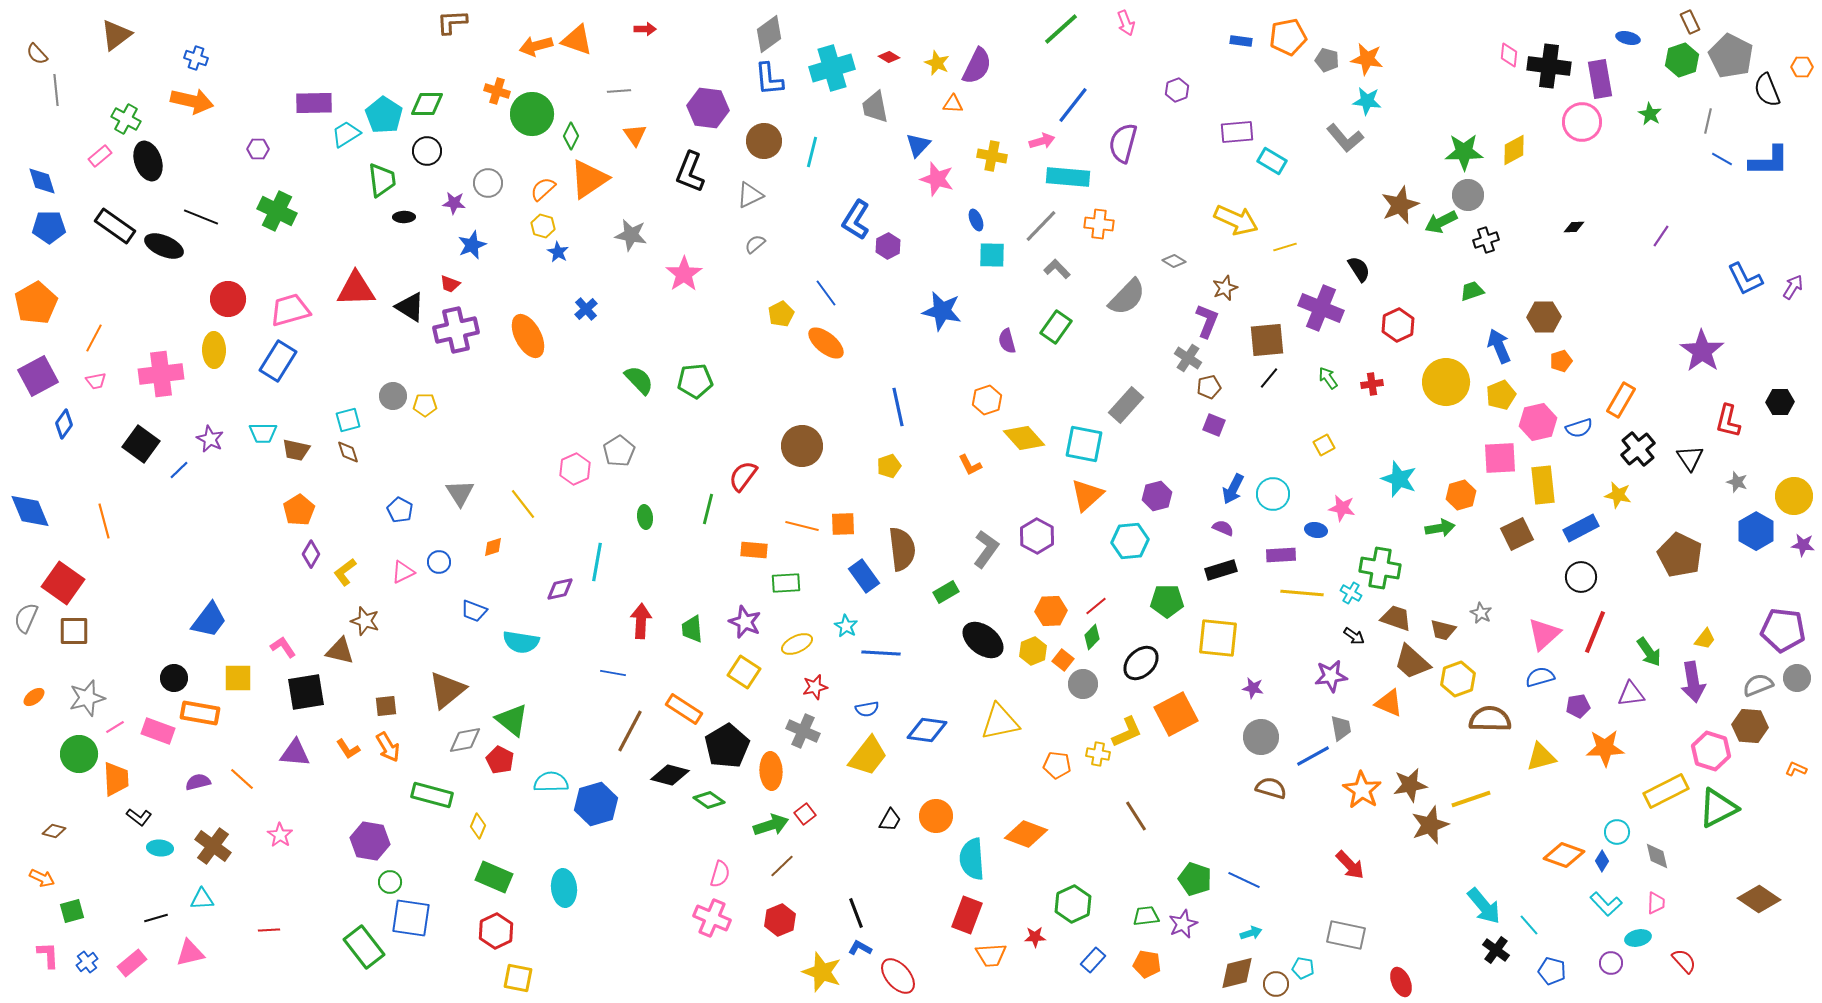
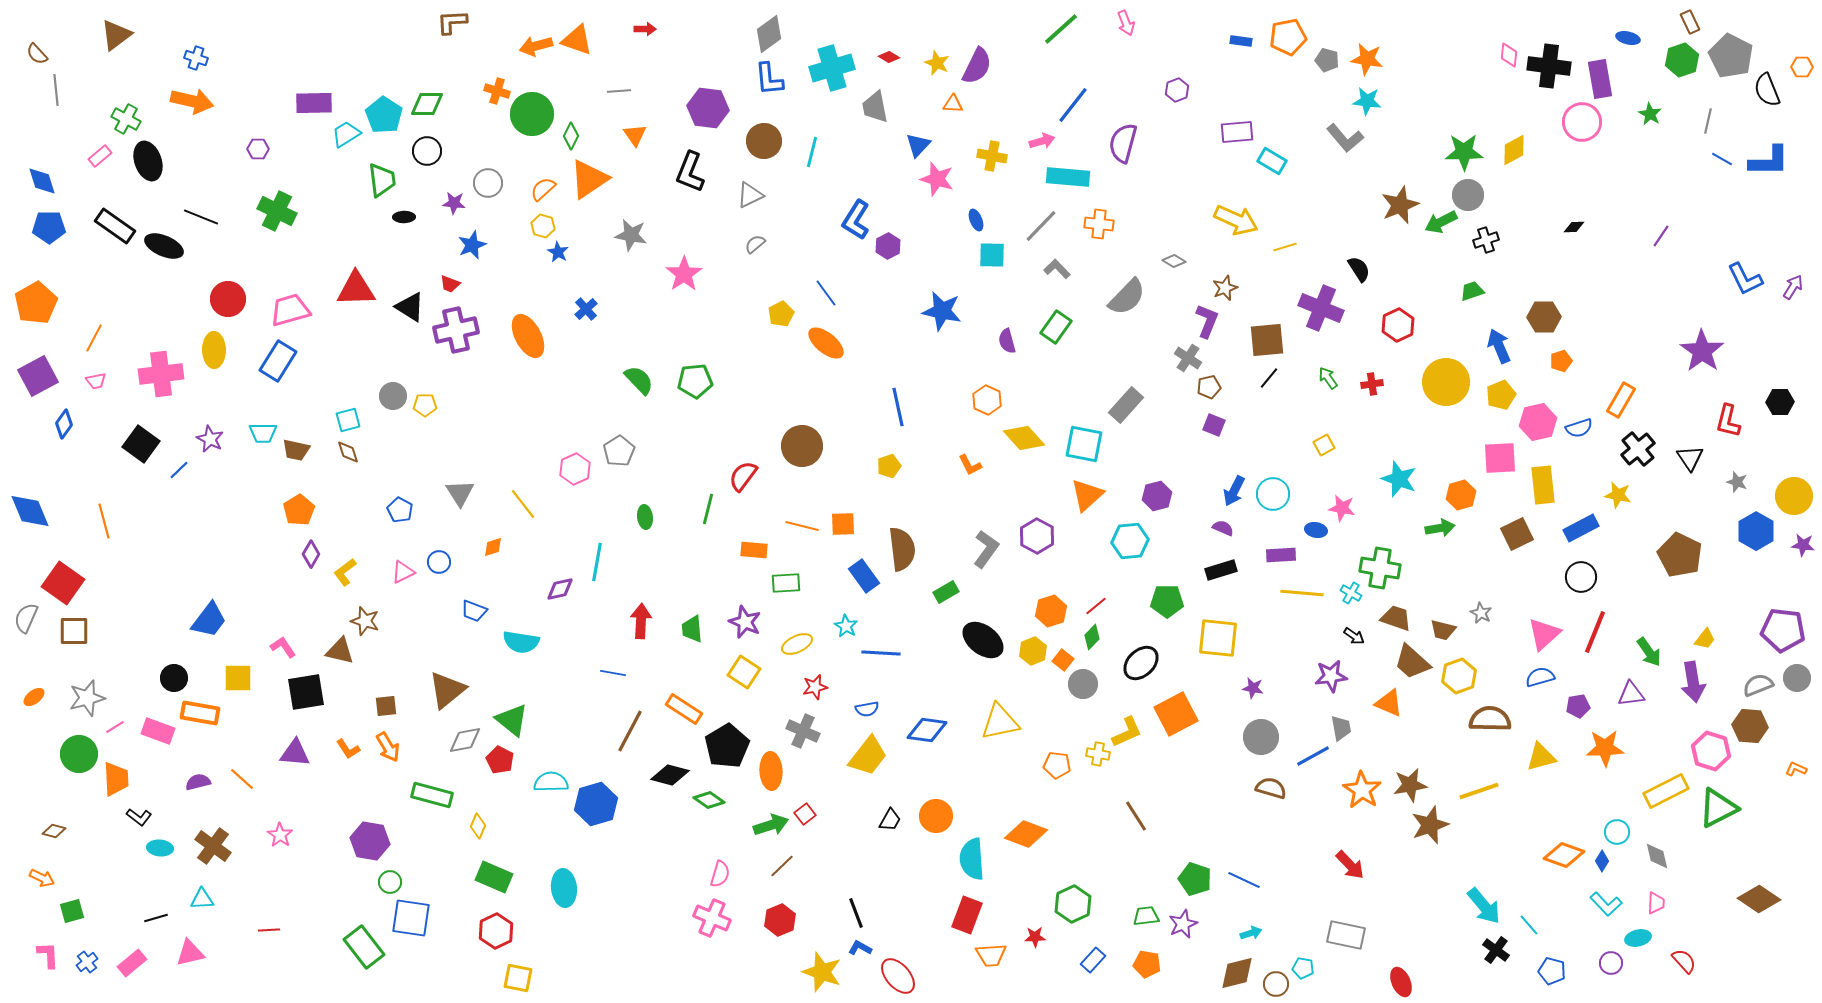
orange hexagon at (987, 400): rotated 16 degrees counterclockwise
blue arrow at (1233, 489): moved 1 px right, 2 px down
orange hexagon at (1051, 611): rotated 16 degrees counterclockwise
yellow hexagon at (1458, 679): moved 1 px right, 3 px up
yellow line at (1471, 799): moved 8 px right, 8 px up
